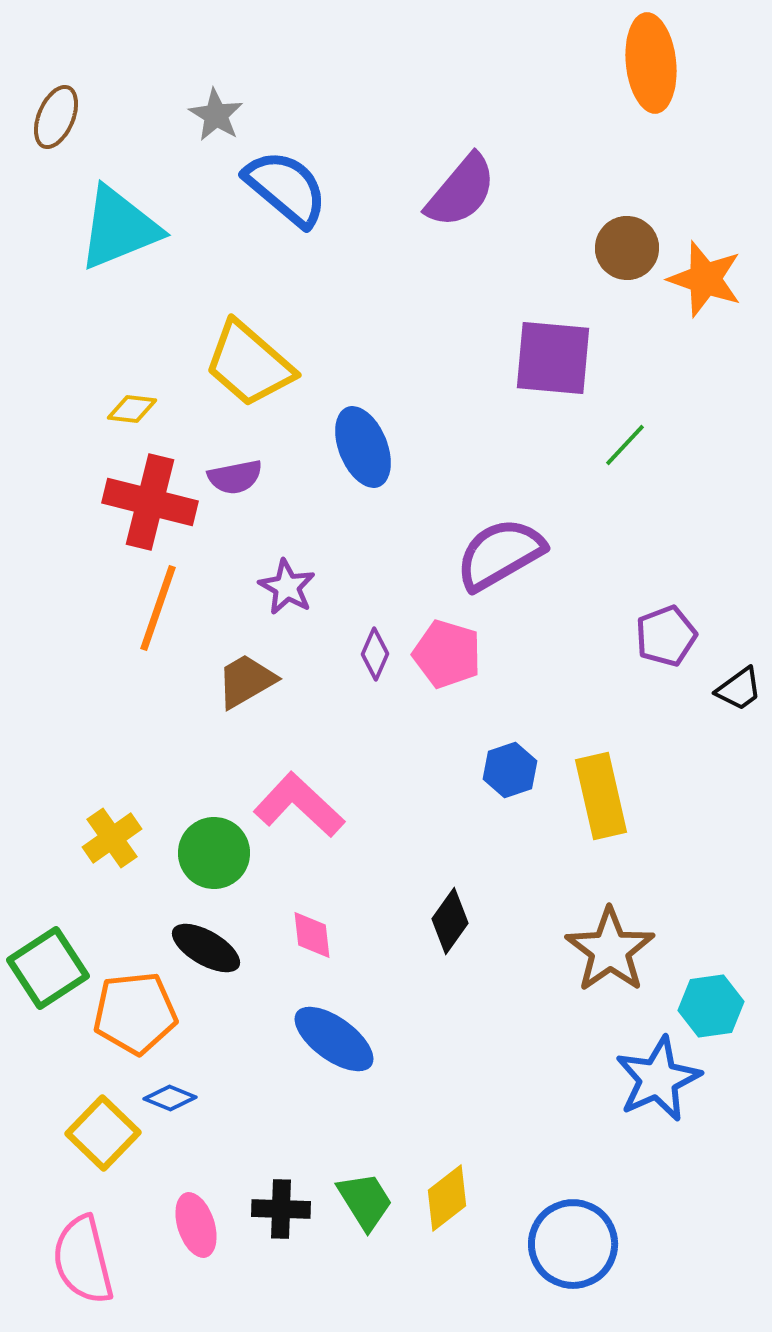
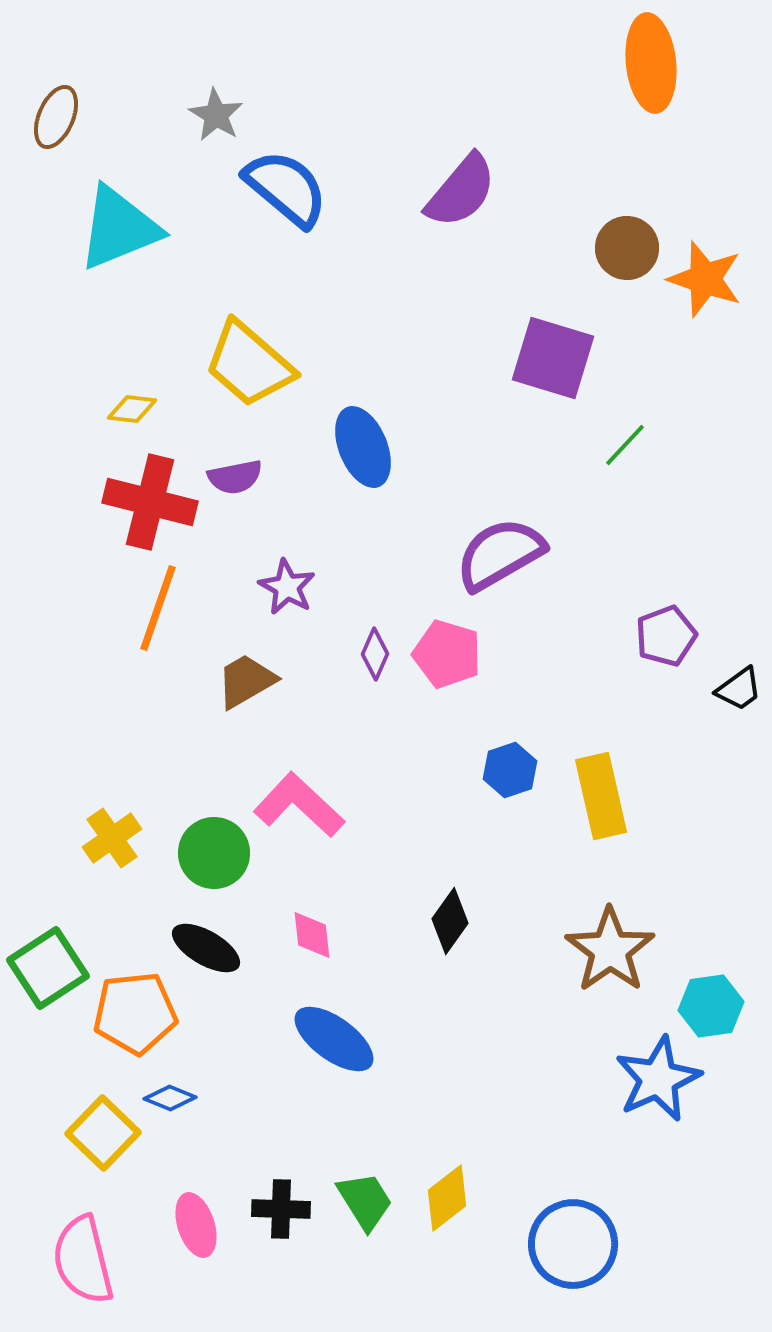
purple square at (553, 358): rotated 12 degrees clockwise
